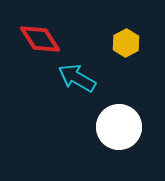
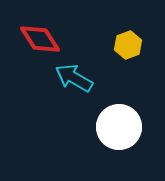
yellow hexagon: moved 2 px right, 2 px down; rotated 8 degrees clockwise
cyan arrow: moved 3 px left
